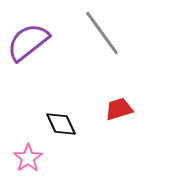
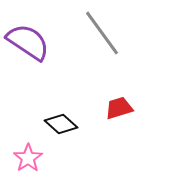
purple semicircle: rotated 72 degrees clockwise
red trapezoid: moved 1 px up
black diamond: rotated 24 degrees counterclockwise
